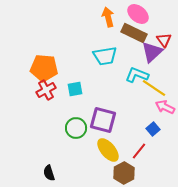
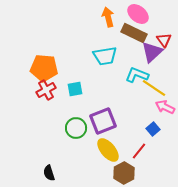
purple square: moved 1 px down; rotated 36 degrees counterclockwise
